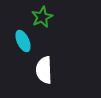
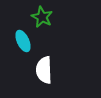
green star: rotated 20 degrees counterclockwise
